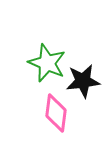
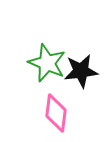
black star: moved 2 px left, 10 px up
